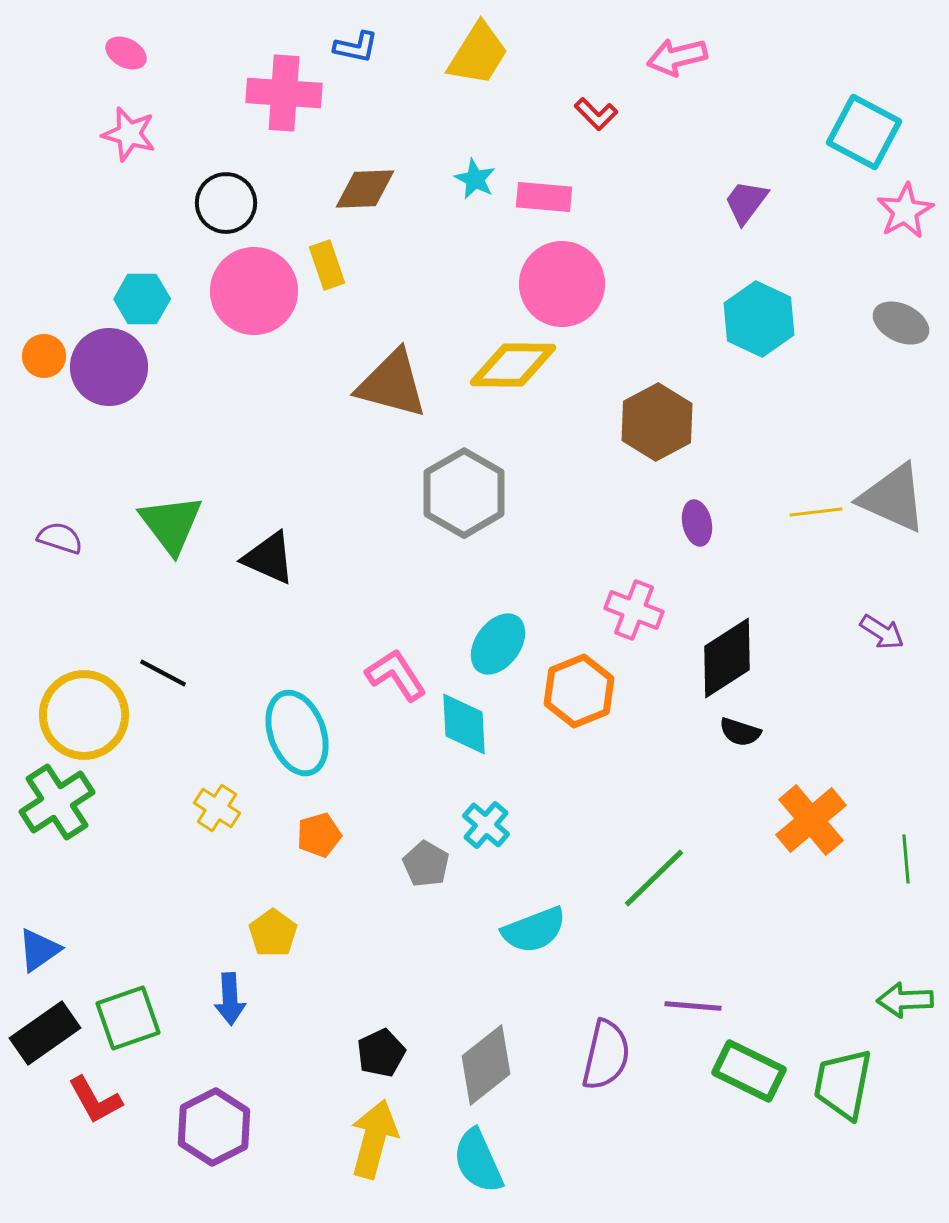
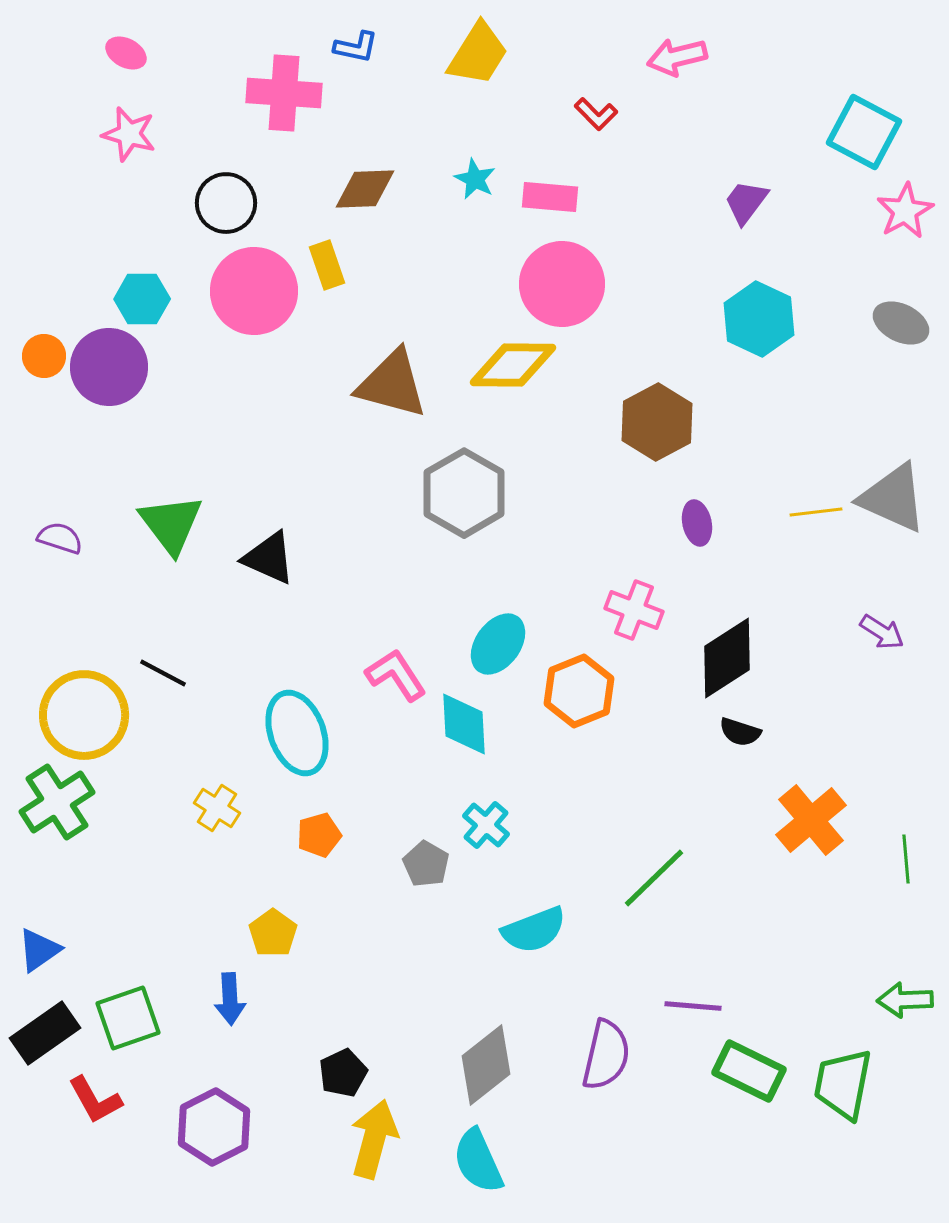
pink rectangle at (544, 197): moved 6 px right
black pentagon at (381, 1053): moved 38 px left, 20 px down
